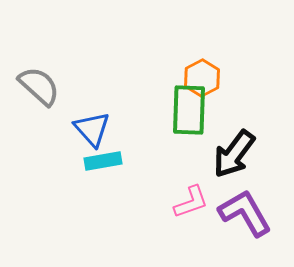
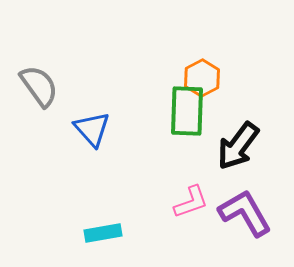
gray semicircle: rotated 12 degrees clockwise
green rectangle: moved 2 px left, 1 px down
black arrow: moved 4 px right, 8 px up
cyan rectangle: moved 72 px down
